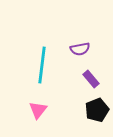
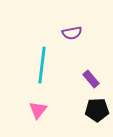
purple semicircle: moved 8 px left, 16 px up
black pentagon: rotated 20 degrees clockwise
